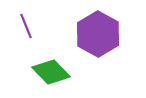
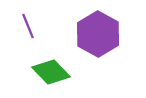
purple line: moved 2 px right
